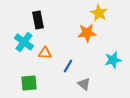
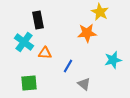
yellow star: moved 1 px right, 1 px up
